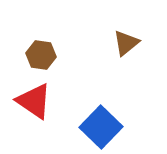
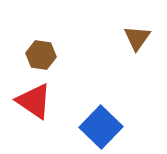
brown triangle: moved 11 px right, 5 px up; rotated 16 degrees counterclockwise
